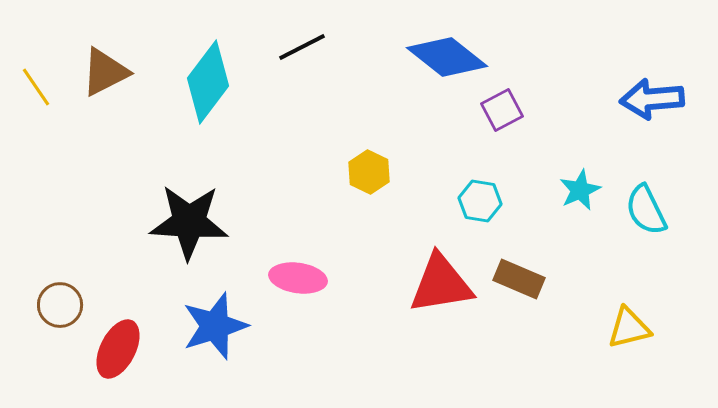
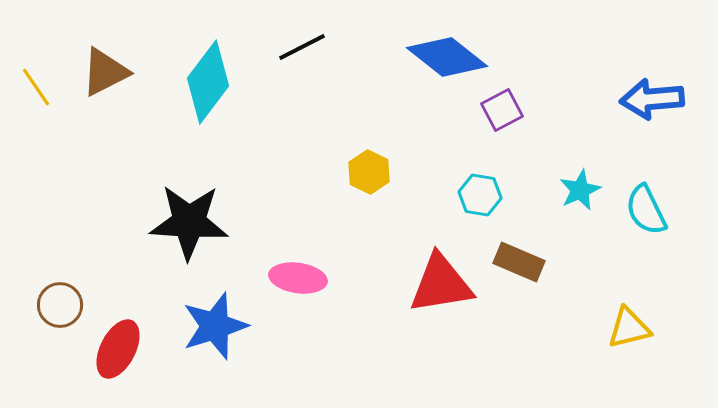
cyan hexagon: moved 6 px up
brown rectangle: moved 17 px up
